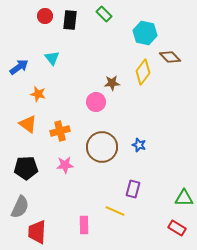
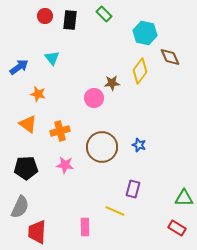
brown diamond: rotated 20 degrees clockwise
yellow diamond: moved 3 px left, 1 px up
pink circle: moved 2 px left, 4 px up
pink star: rotated 12 degrees clockwise
pink rectangle: moved 1 px right, 2 px down
